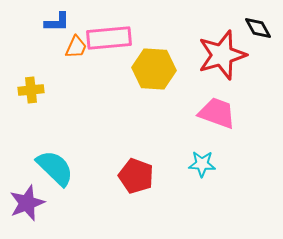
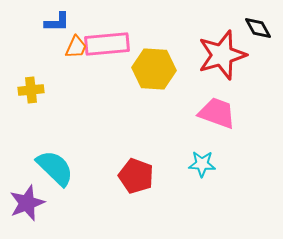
pink rectangle: moved 2 px left, 6 px down
